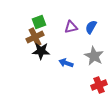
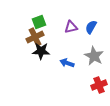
blue arrow: moved 1 px right
